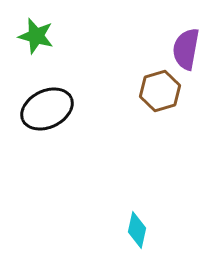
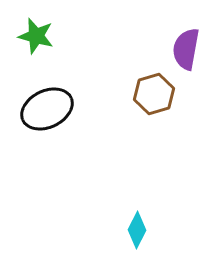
brown hexagon: moved 6 px left, 3 px down
cyan diamond: rotated 15 degrees clockwise
